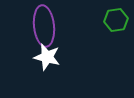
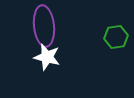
green hexagon: moved 17 px down
